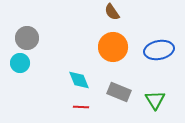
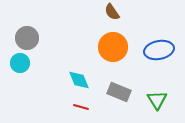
green triangle: moved 2 px right
red line: rotated 14 degrees clockwise
